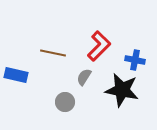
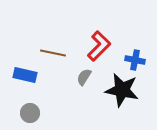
blue rectangle: moved 9 px right
gray circle: moved 35 px left, 11 px down
